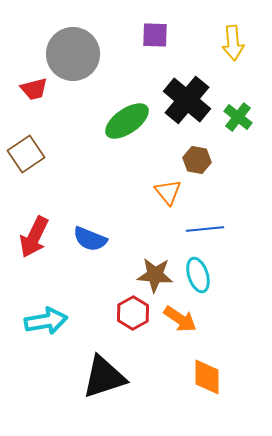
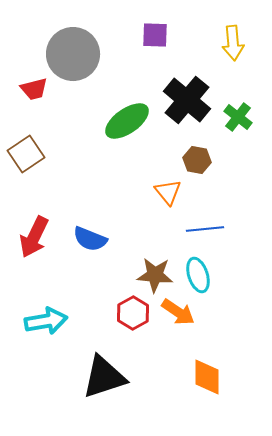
orange arrow: moved 2 px left, 7 px up
